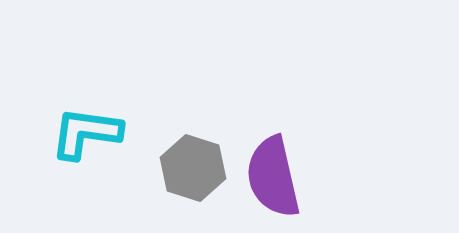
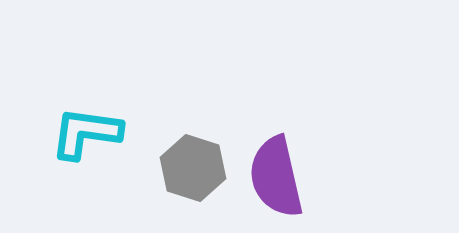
purple semicircle: moved 3 px right
